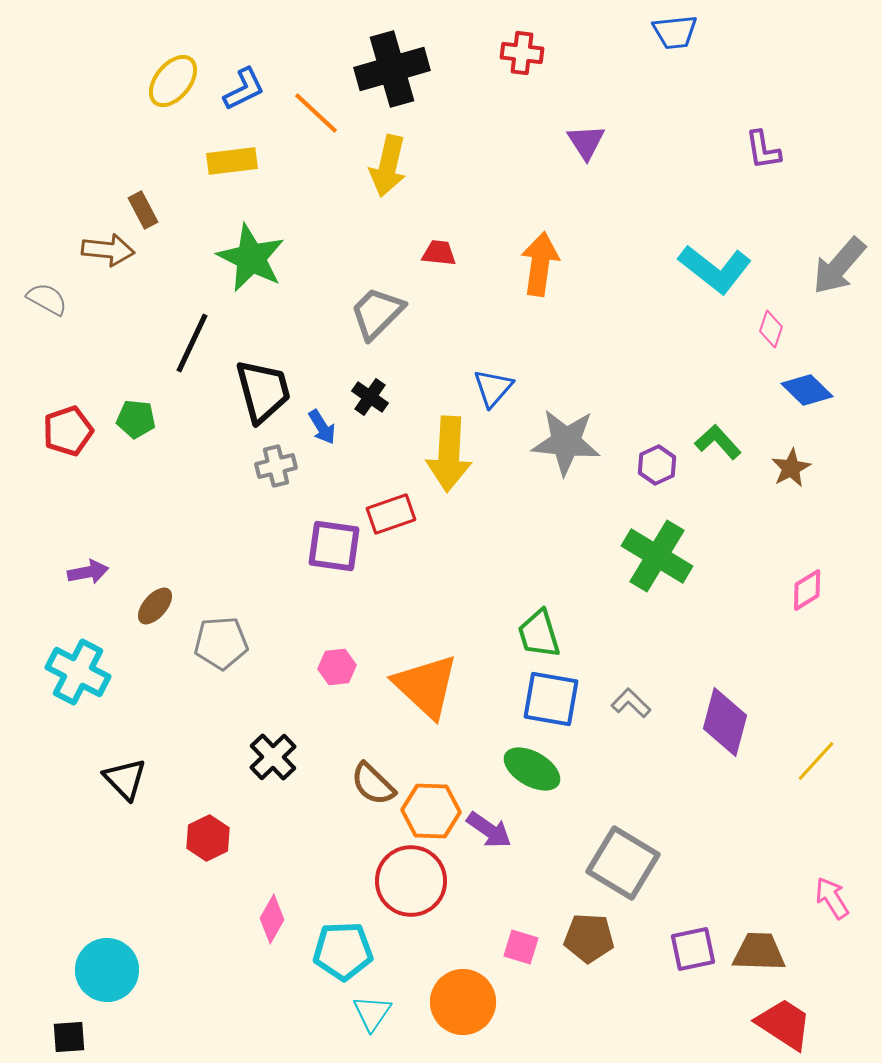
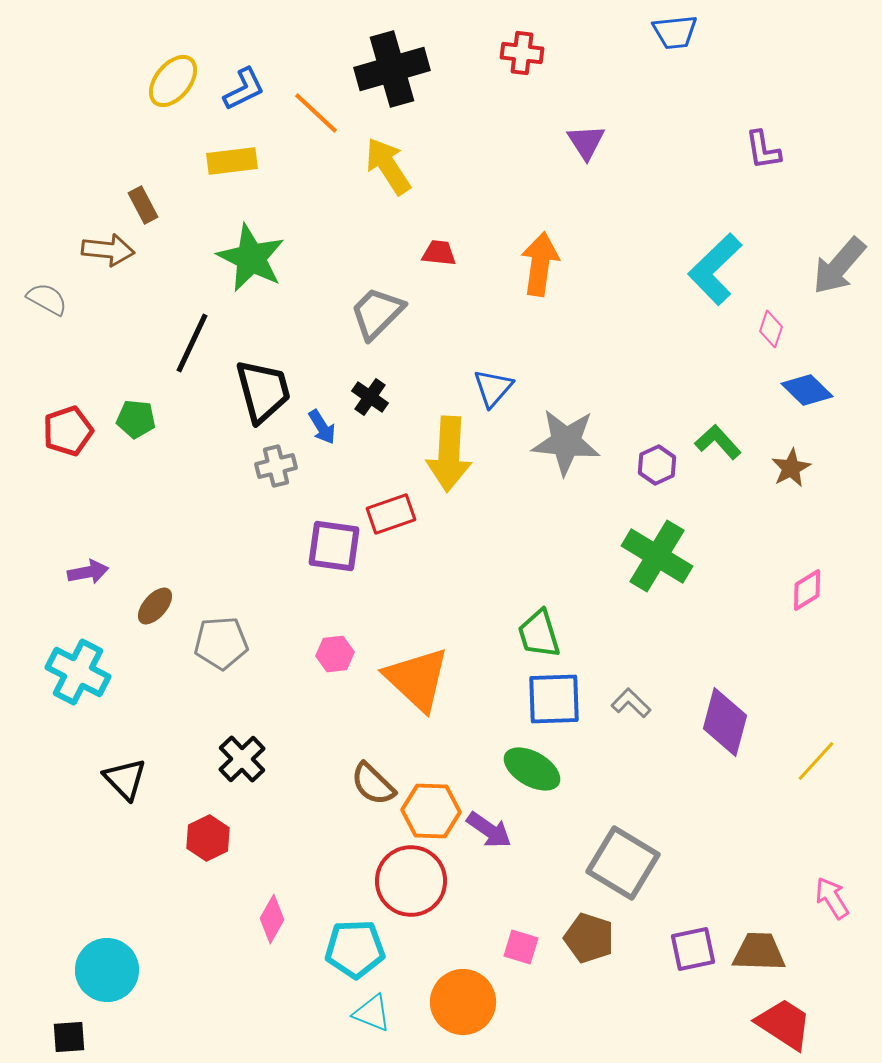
yellow arrow at (388, 166): rotated 134 degrees clockwise
brown rectangle at (143, 210): moved 5 px up
cyan L-shape at (715, 269): rotated 98 degrees clockwise
pink hexagon at (337, 667): moved 2 px left, 13 px up
orange triangle at (426, 686): moved 9 px left, 7 px up
blue square at (551, 699): moved 3 px right; rotated 12 degrees counterclockwise
black cross at (273, 757): moved 31 px left, 2 px down
brown pentagon at (589, 938): rotated 15 degrees clockwise
cyan pentagon at (343, 951): moved 12 px right, 2 px up
cyan triangle at (372, 1013): rotated 42 degrees counterclockwise
